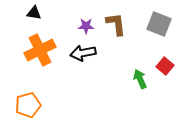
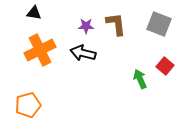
black arrow: rotated 25 degrees clockwise
